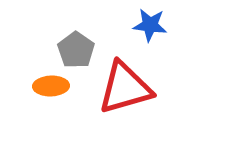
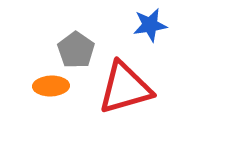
blue star: rotated 16 degrees counterclockwise
